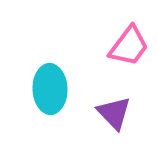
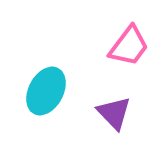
cyan ellipse: moved 4 px left, 2 px down; rotated 30 degrees clockwise
